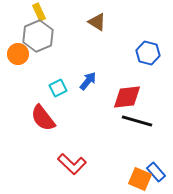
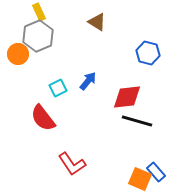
red L-shape: rotated 12 degrees clockwise
